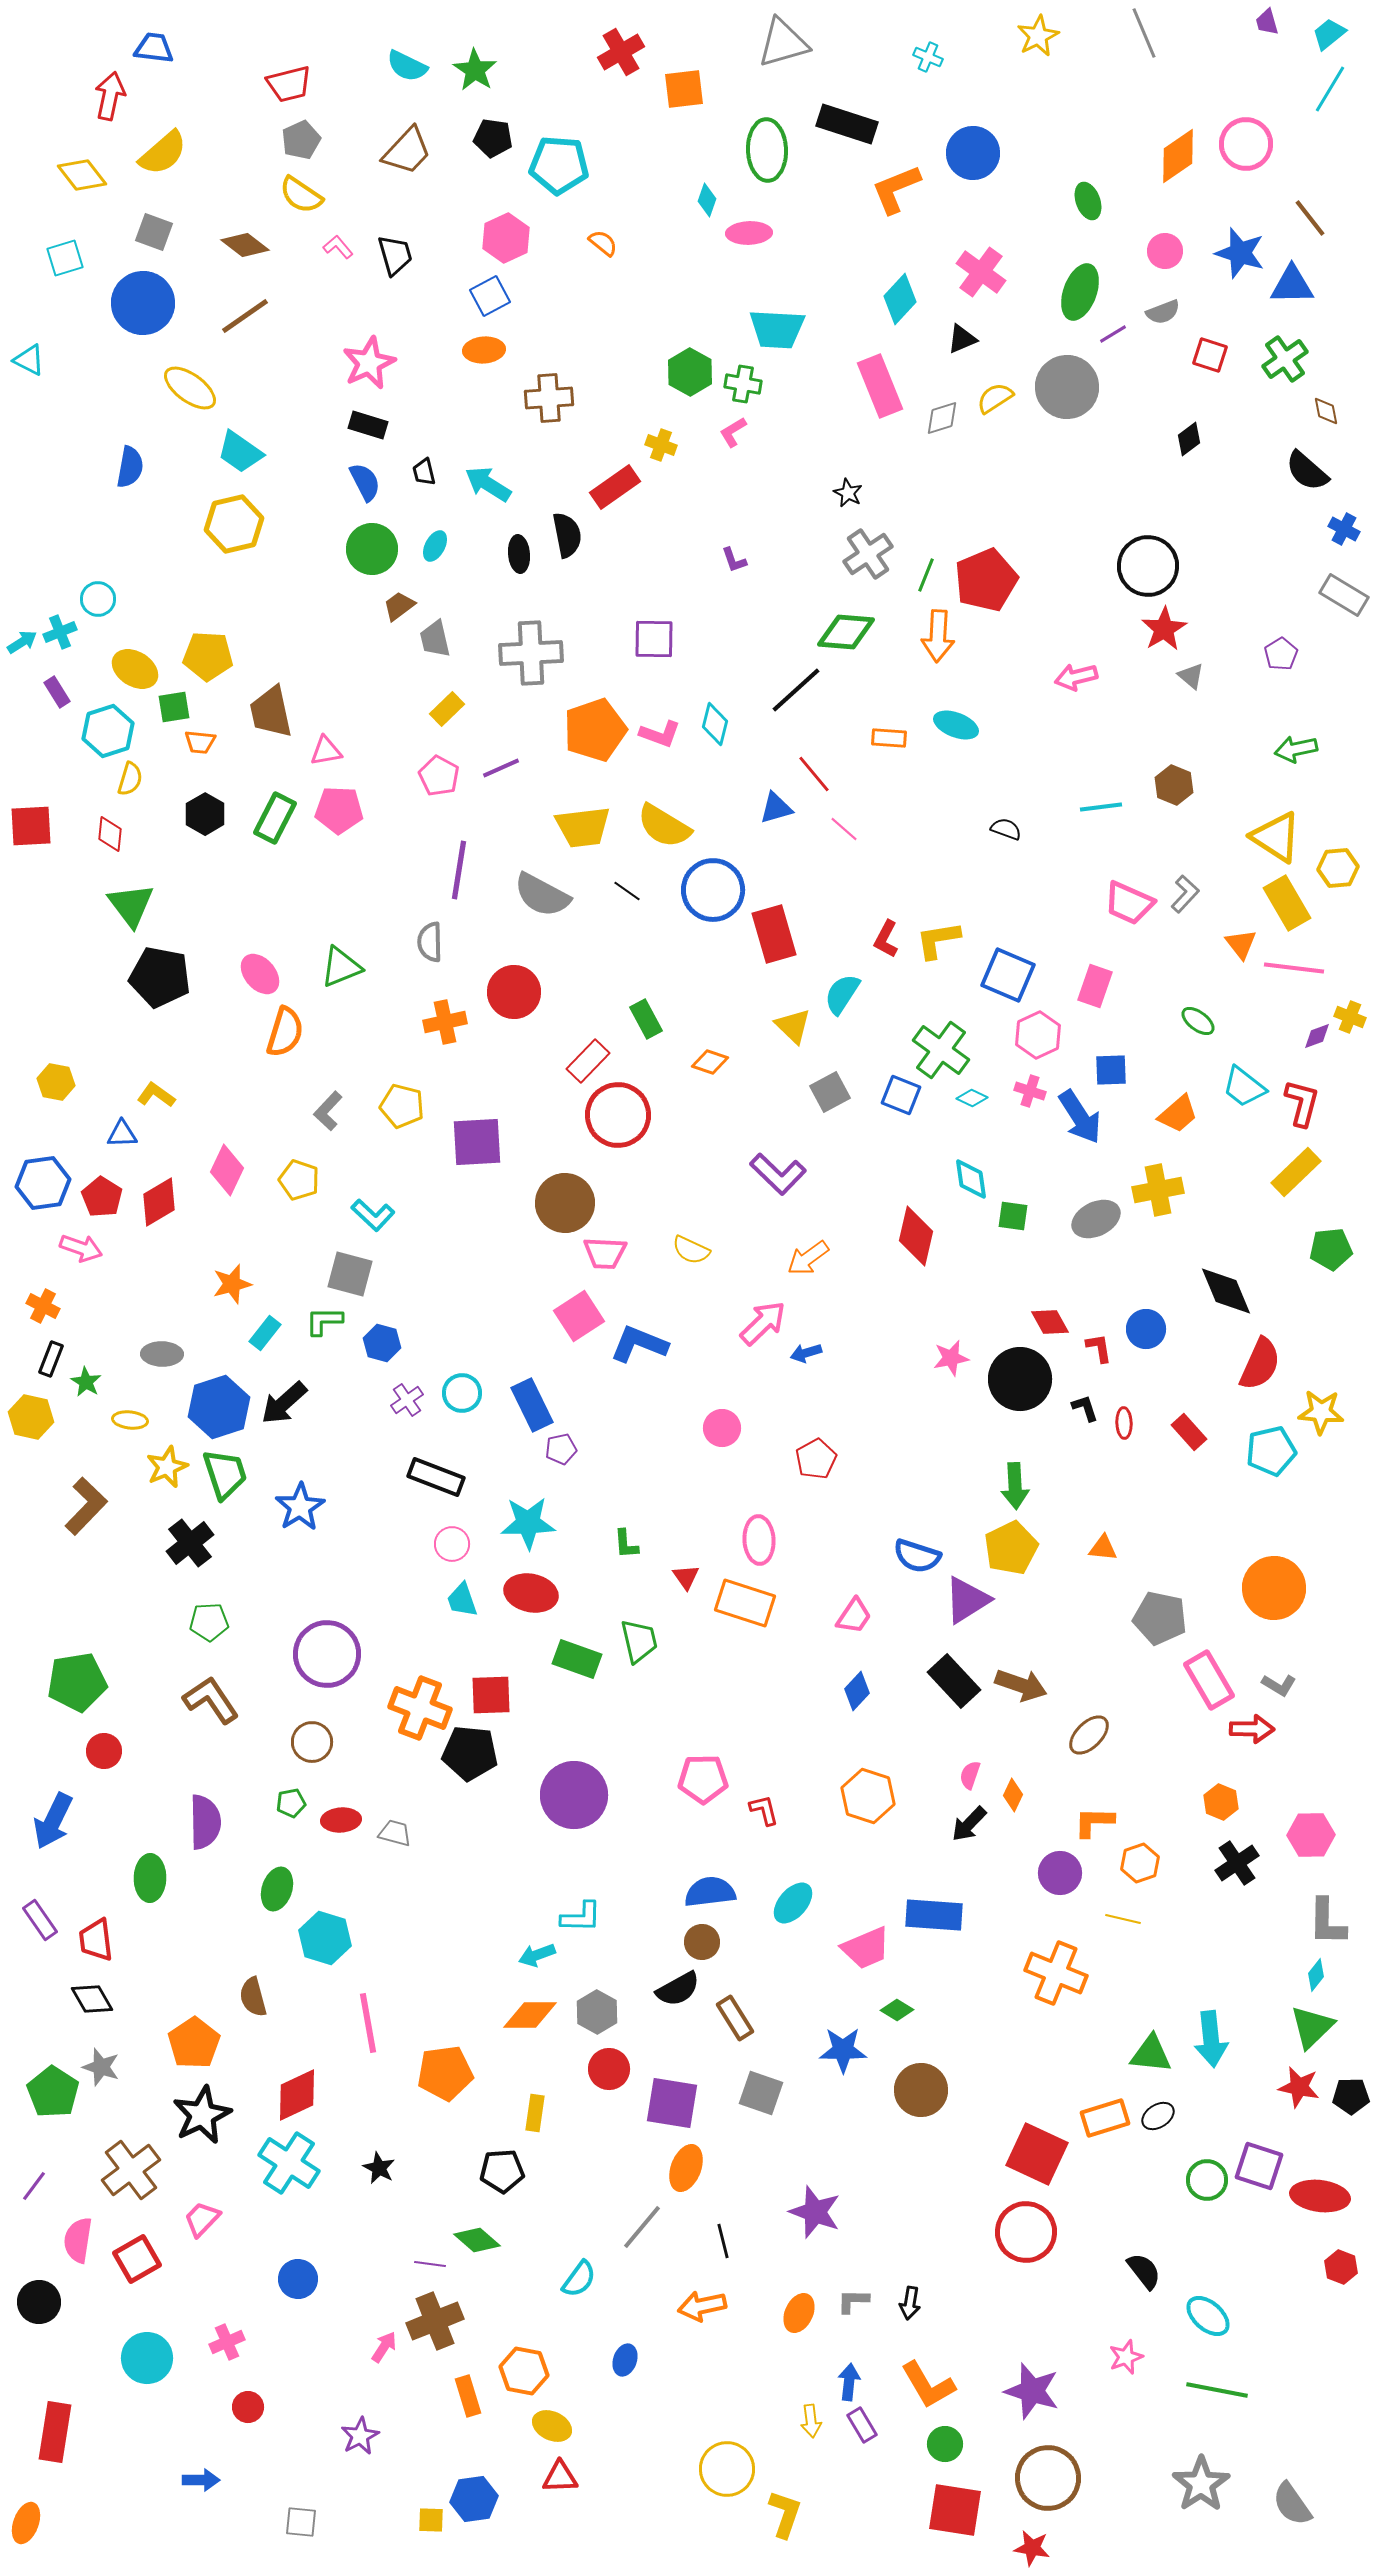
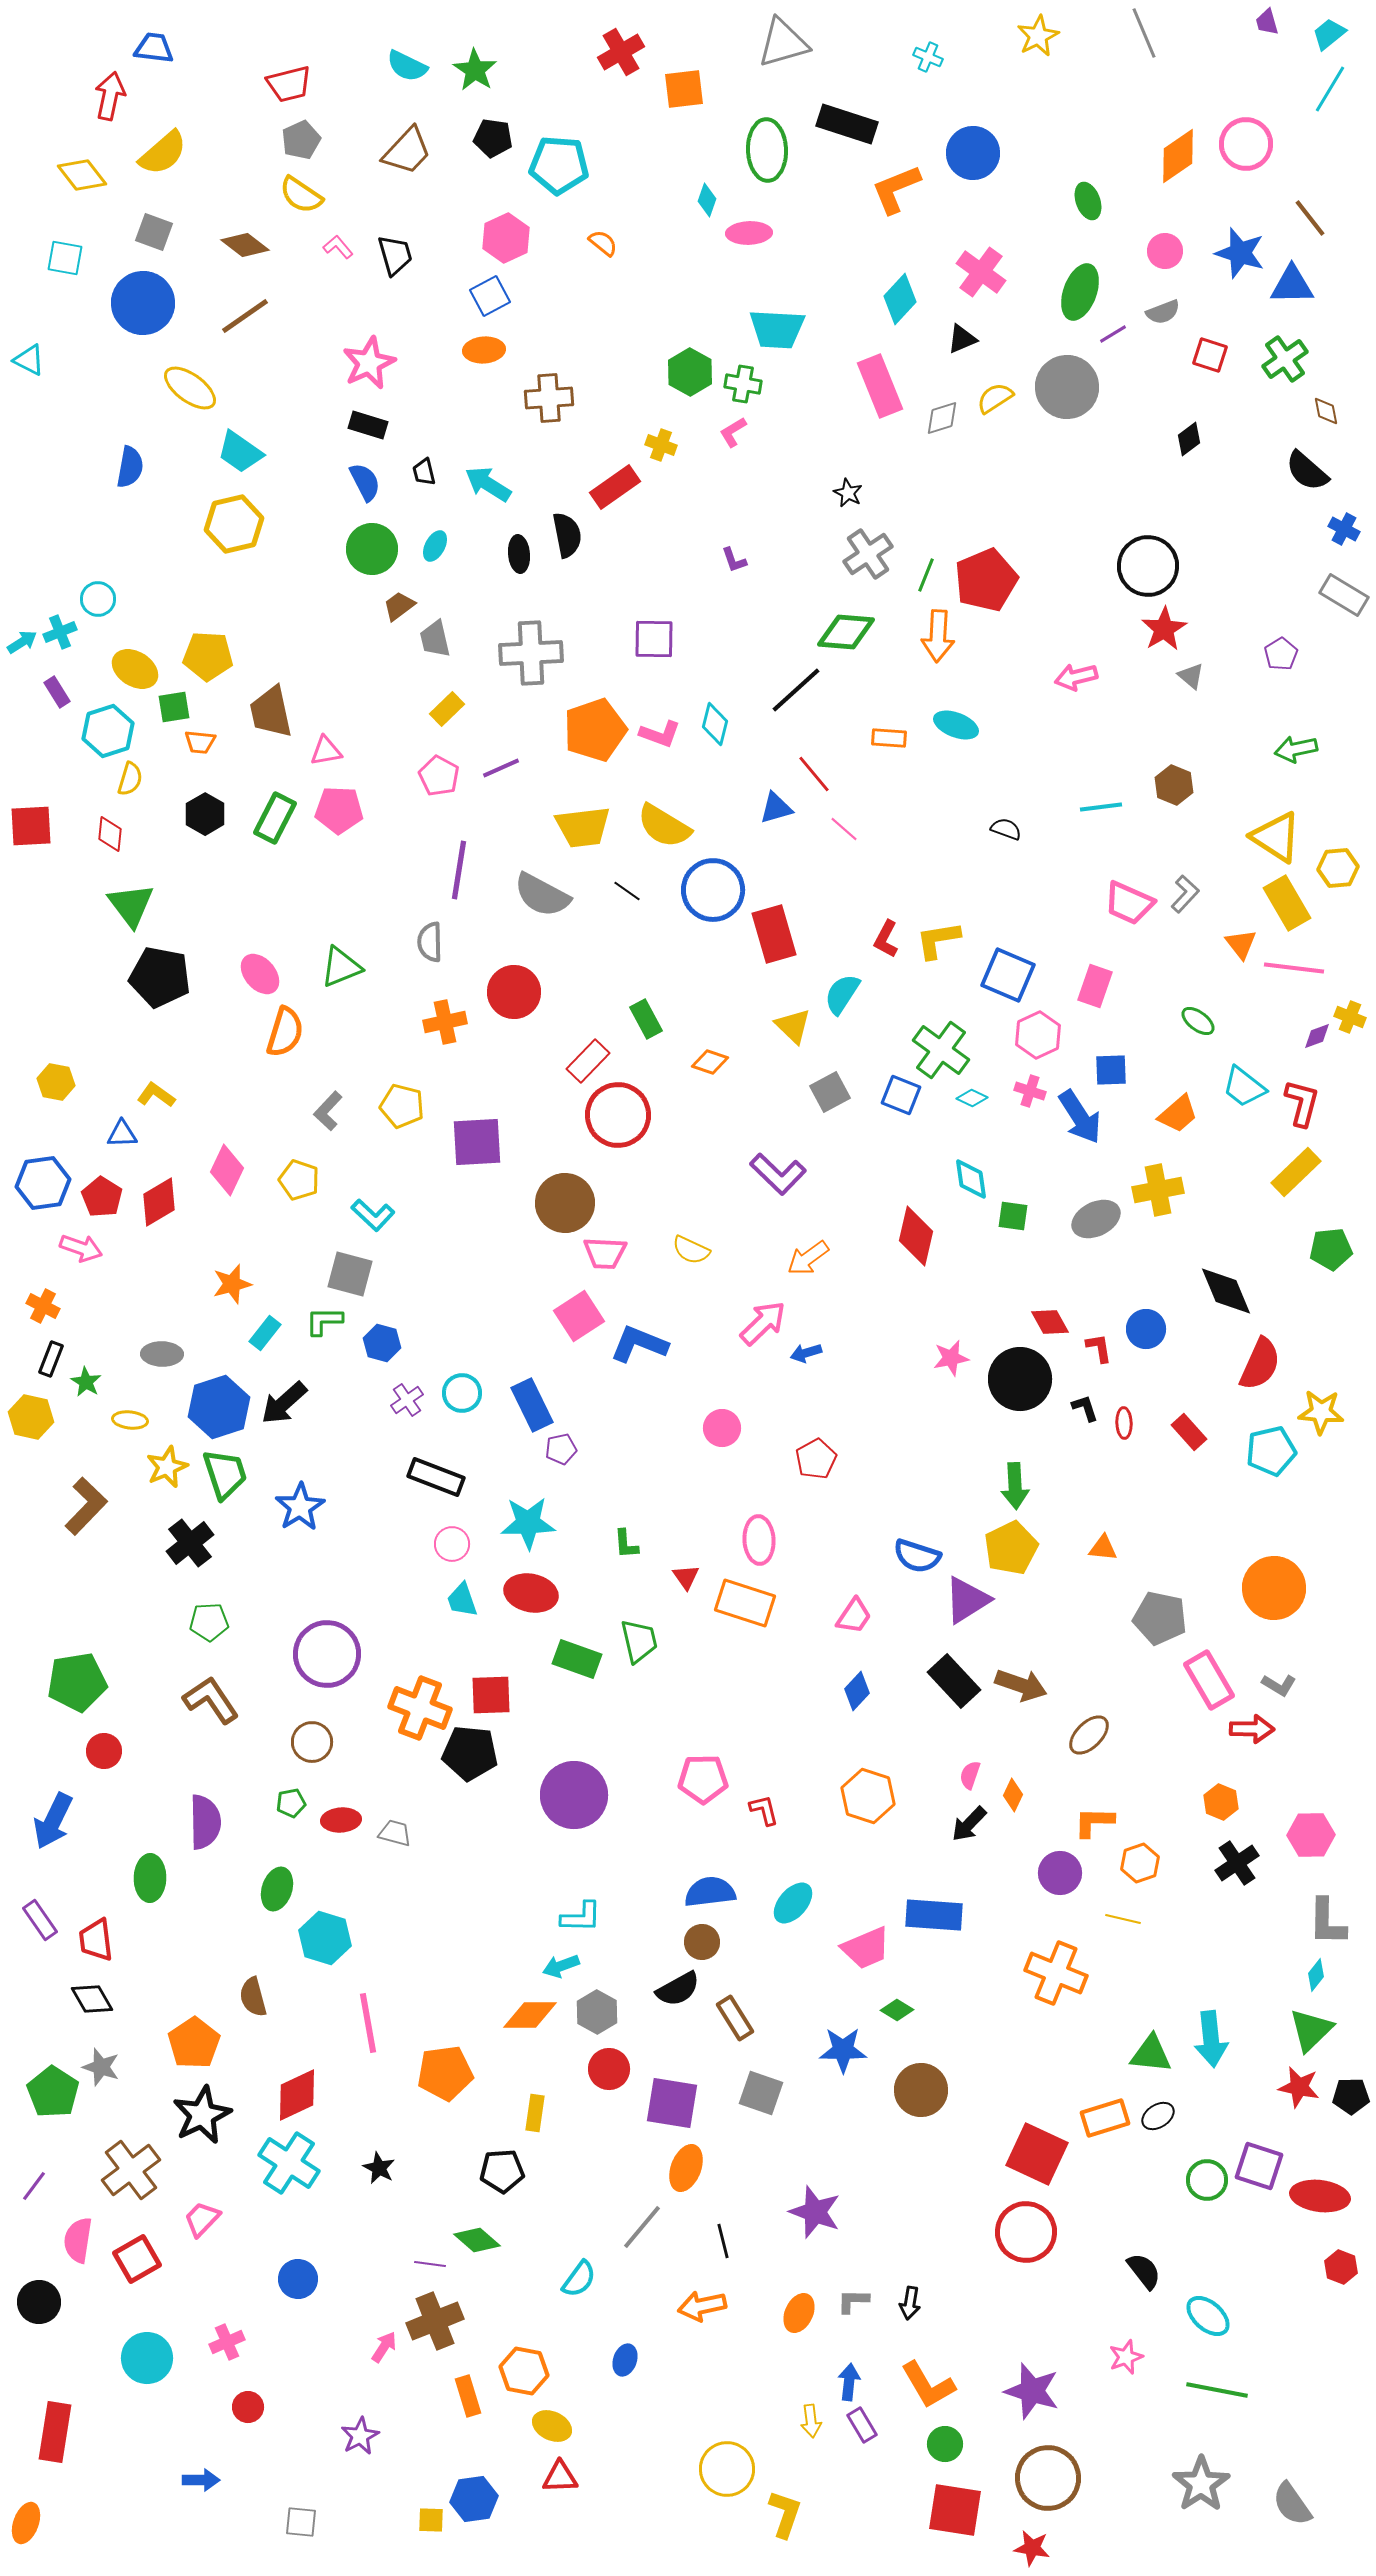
cyan square at (65, 258): rotated 27 degrees clockwise
cyan arrow at (537, 1955): moved 24 px right, 11 px down
green triangle at (1312, 2027): moved 1 px left, 3 px down
